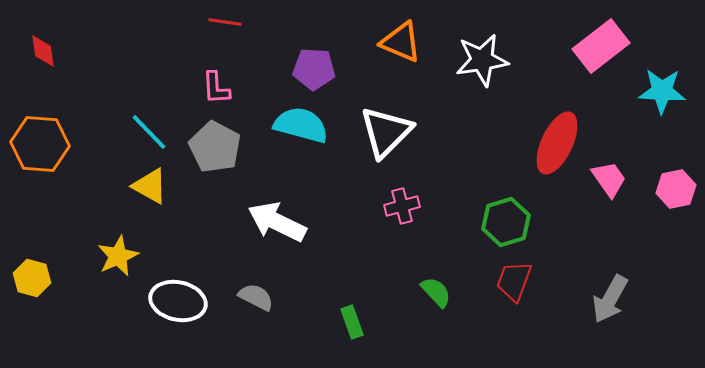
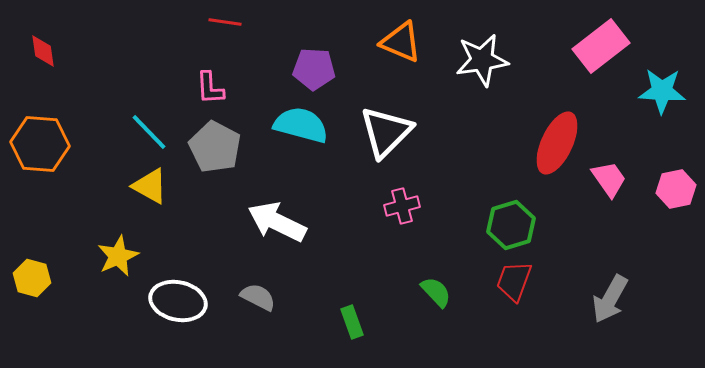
pink L-shape: moved 6 px left
green hexagon: moved 5 px right, 3 px down
gray semicircle: moved 2 px right
